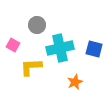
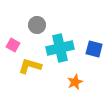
yellow L-shape: moved 1 px left, 1 px up; rotated 20 degrees clockwise
